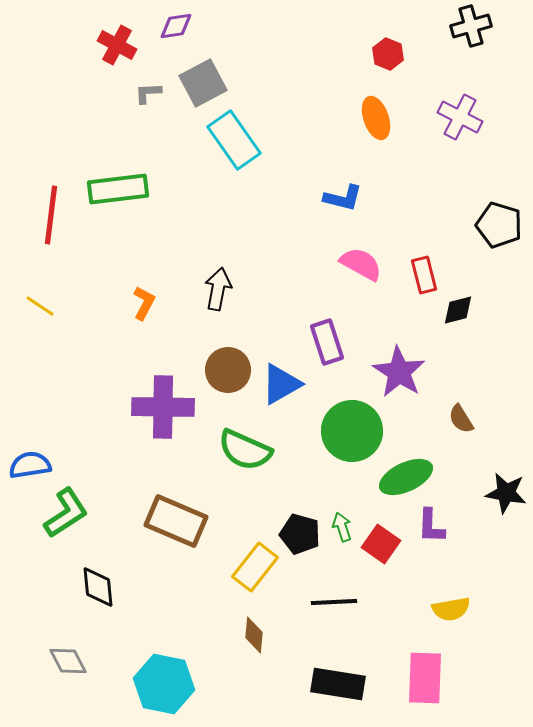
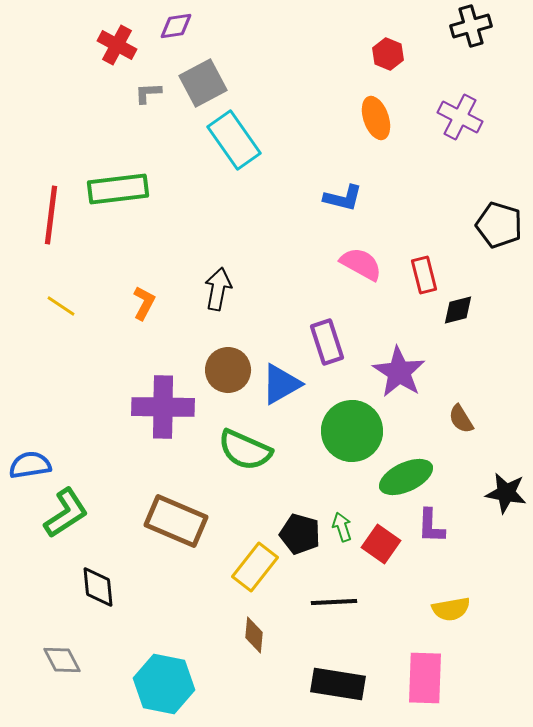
yellow line at (40, 306): moved 21 px right
gray diamond at (68, 661): moved 6 px left, 1 px up
